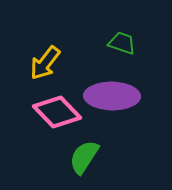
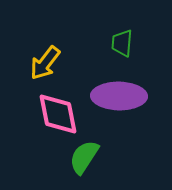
green trapezoid: rotated 104 degrees counterclockwise
purple ellipse: moved 7 px right
pink diamond: moved 1 px right, 2 px down; rotated 33 degrees clockwise
